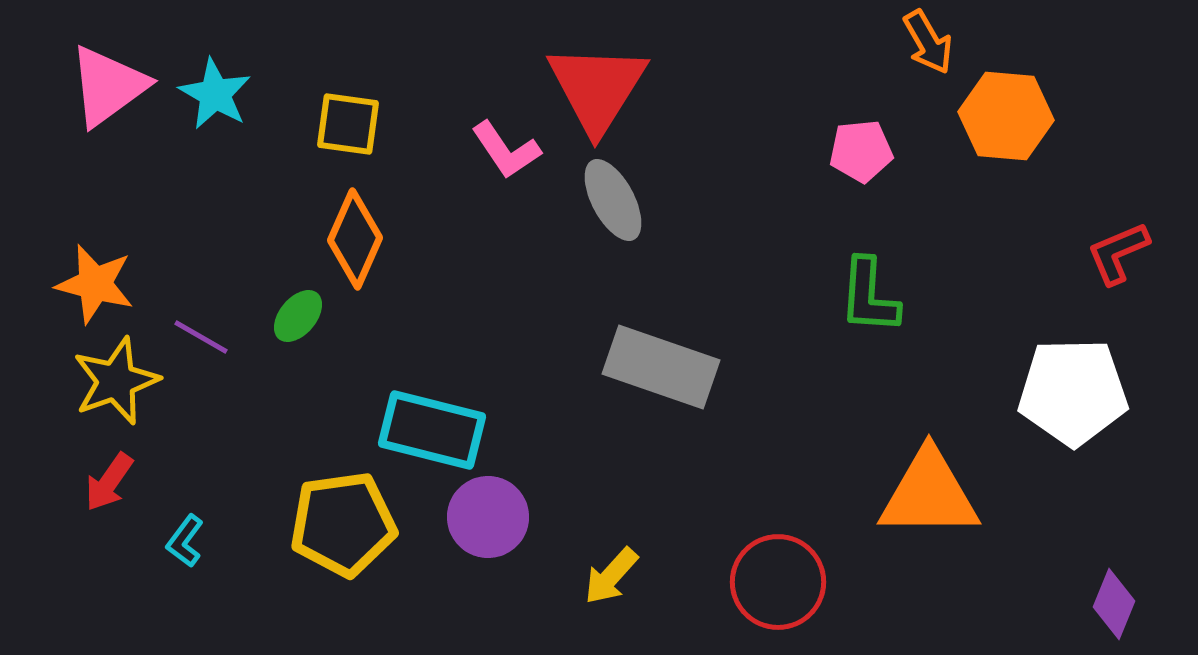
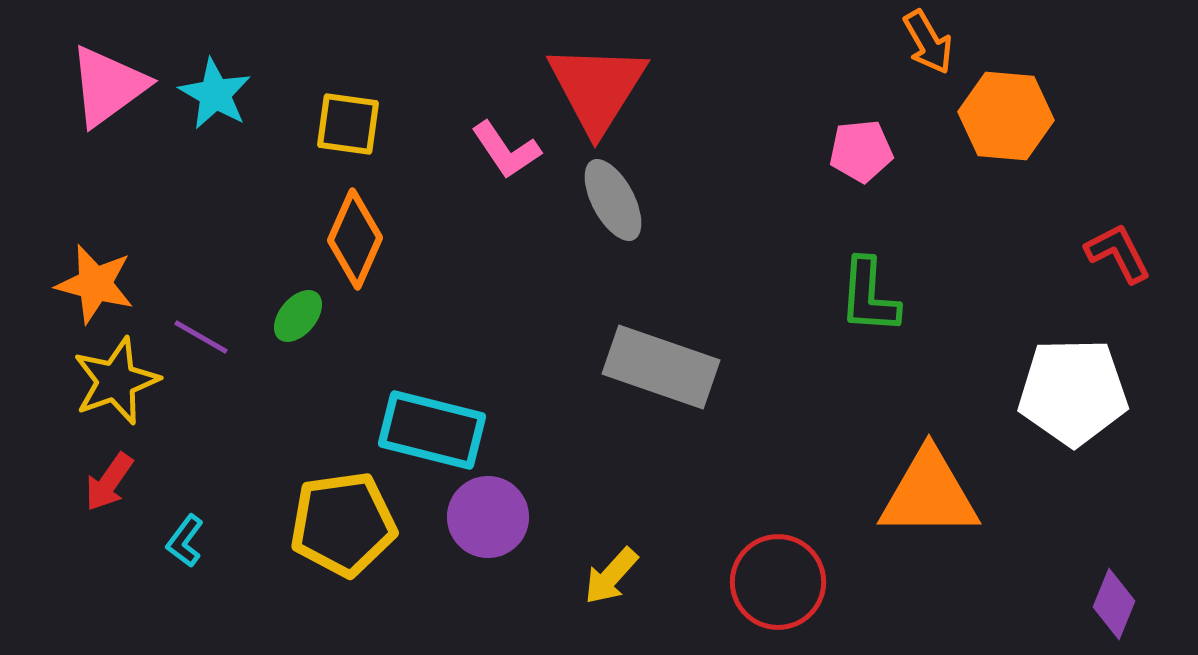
red L-shape: rotated 86 degrees clockwise
